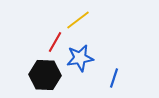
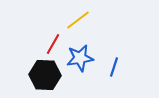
red line: moved 2 px left, 2 px down
blue line: moved 11 px up
